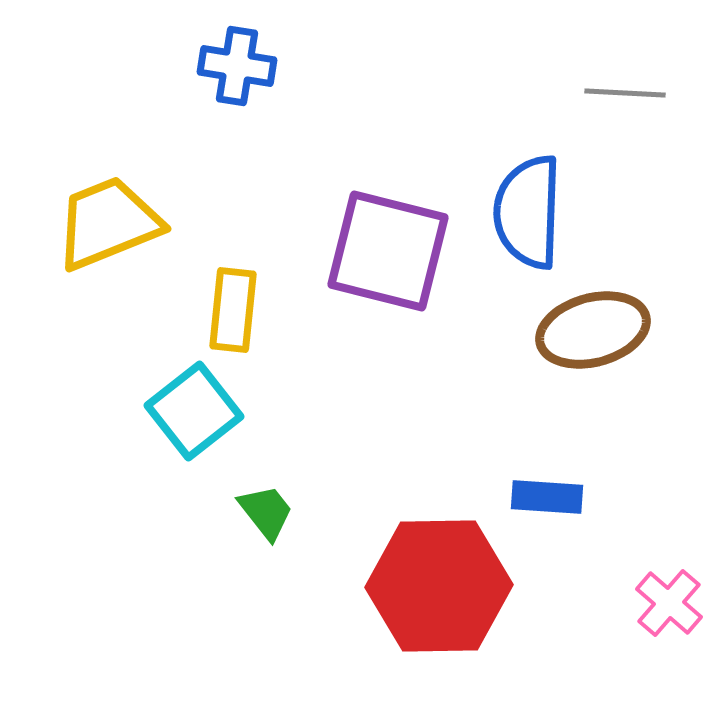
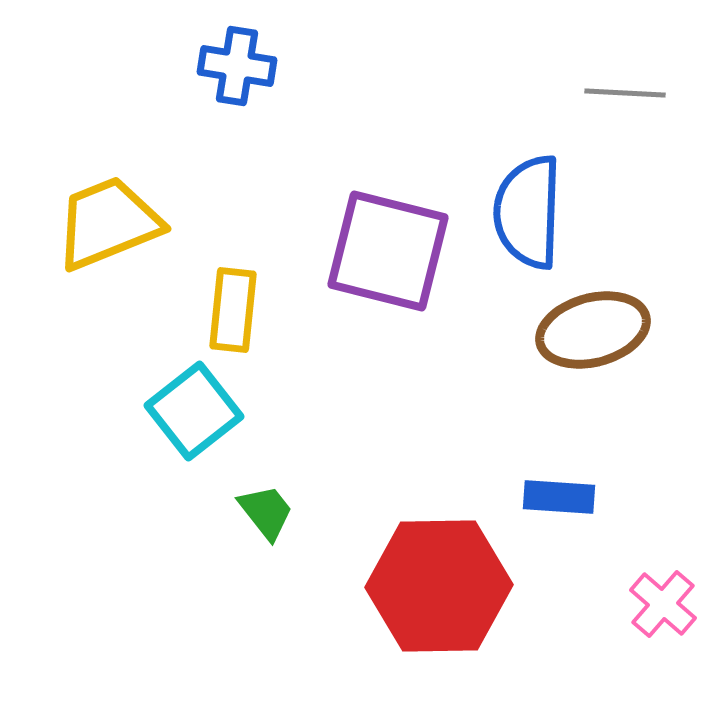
blue rectangle: moved 12 px right
pink cross: moved 6 px left, 1 px down
